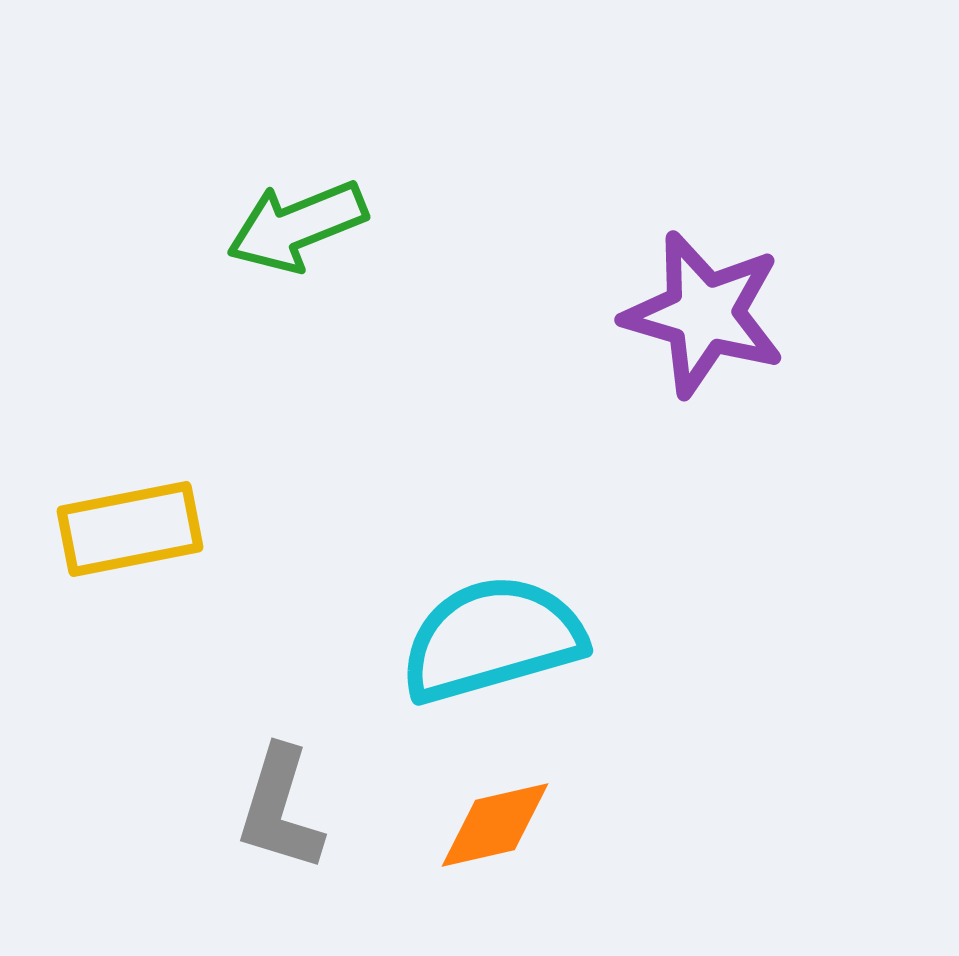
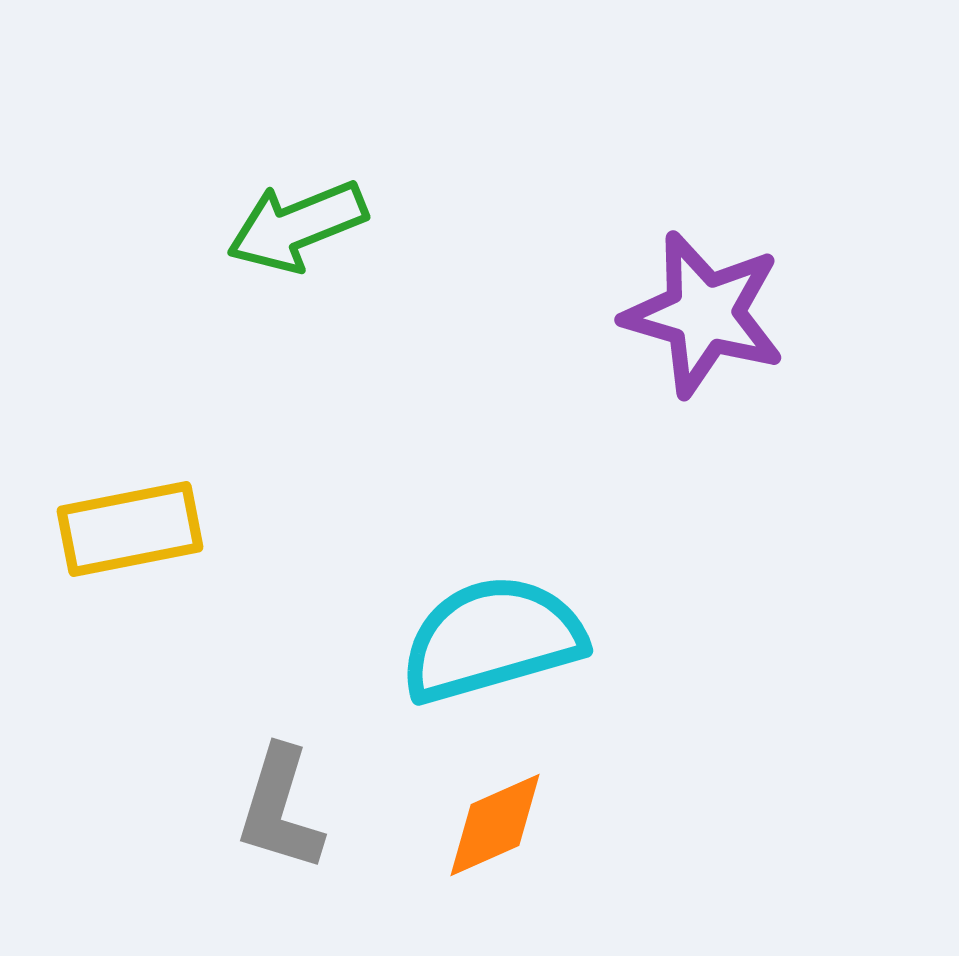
orange diamond: rotated 11 degrees counterclockwise
